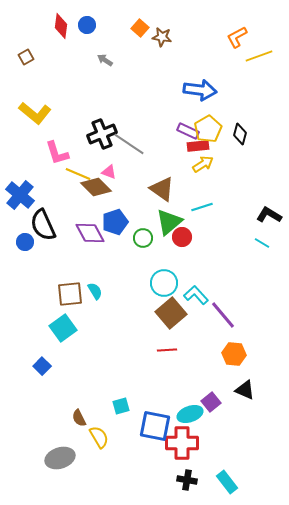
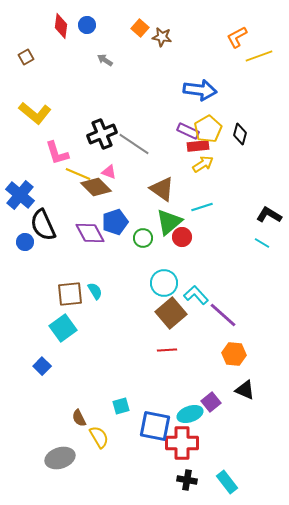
gray line at (129, 144): moved 5 px right
purple line at (223, 315): rotated 8 degrees counterclockwise
